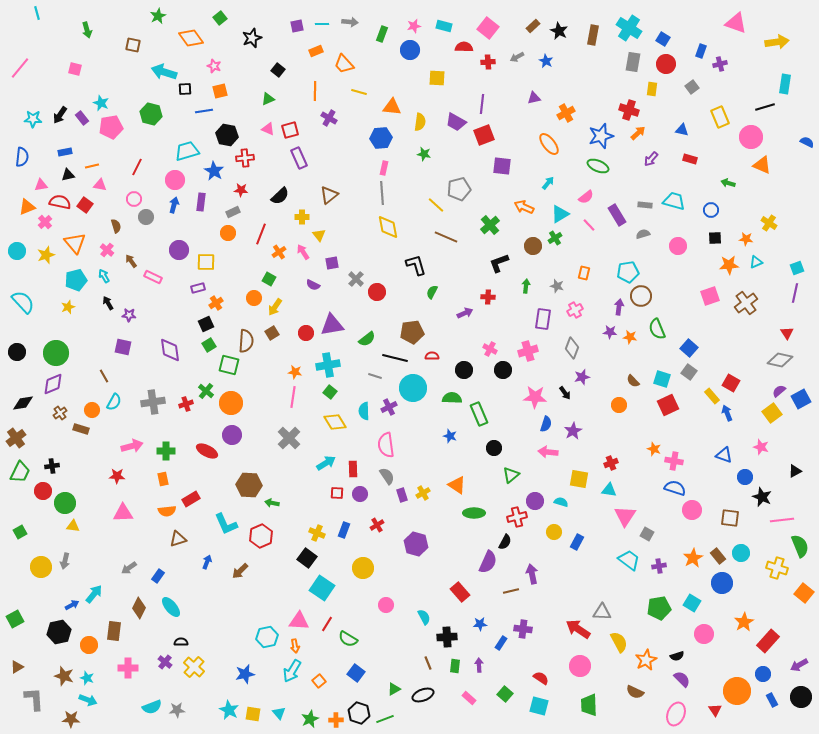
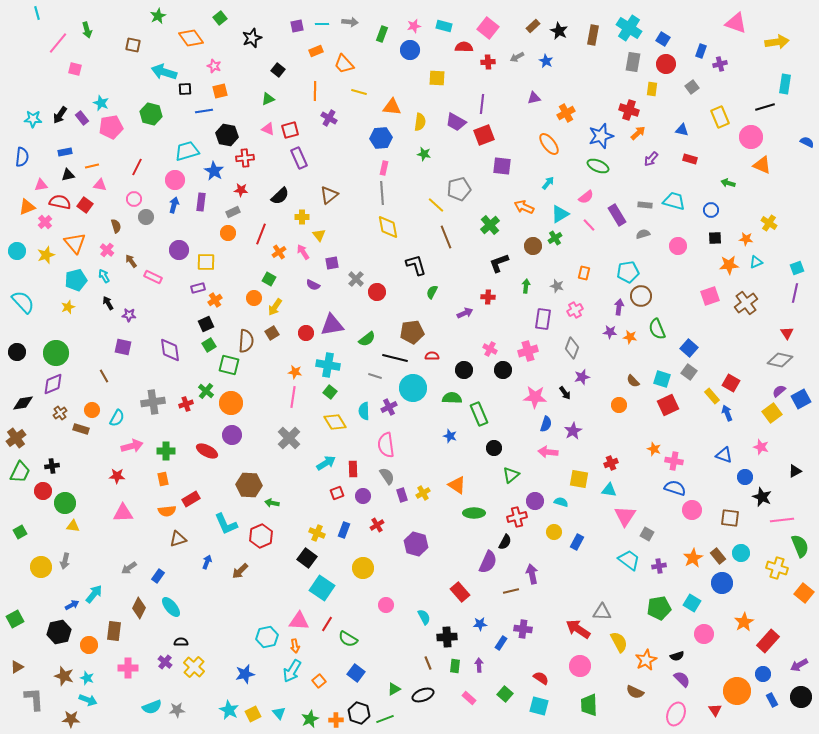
pink line at (20, 68): moved 38 px right, 25 px up
brown line at (446, 237): rotated 45 degrees clockwise
orange cross at (216, 303): moved 1 px left, 3 px up
cyan cross at (328, 365): rotated 20 degrees clockwise
cyan semicircle at (114, 402): moved 3 px right, 16 px down
red square at (337, 493): rotated 24 degrees counterclockwise
purple circle at (360, 494): moved 3 px right, 2 px down
yellow square at (253, 714): rotated 35 degrees counterclockwise
